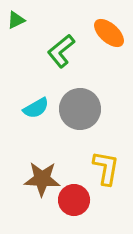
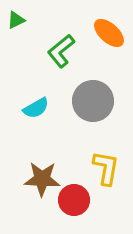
gray circle: moved 13 px right, 8 px up
